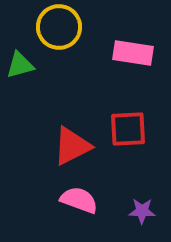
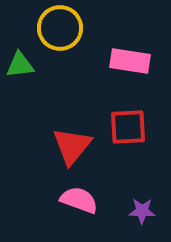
yellow circle: moved 1 px right, 1 px down
pink rectangle: moved 3 px left, 8 px down
green triangle: rotated 8 degrees clockwise
red square: moved 2 px up
red triangle: rotated 24 degrees counterclockwise
